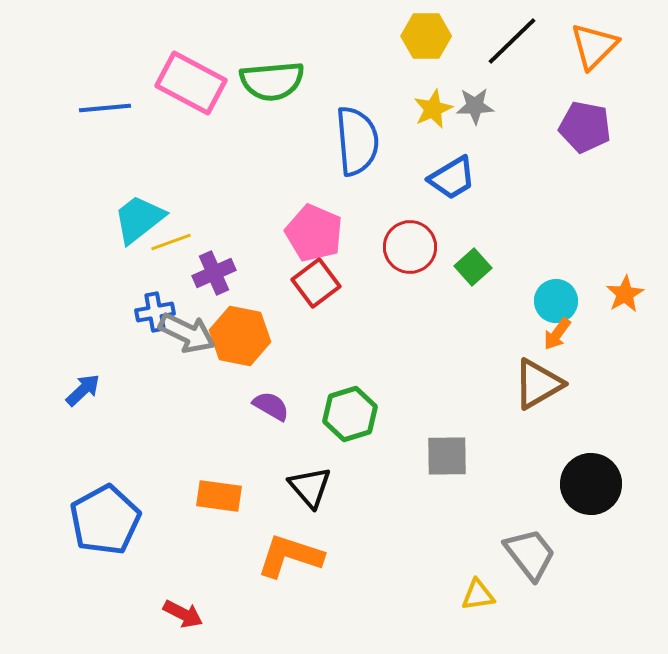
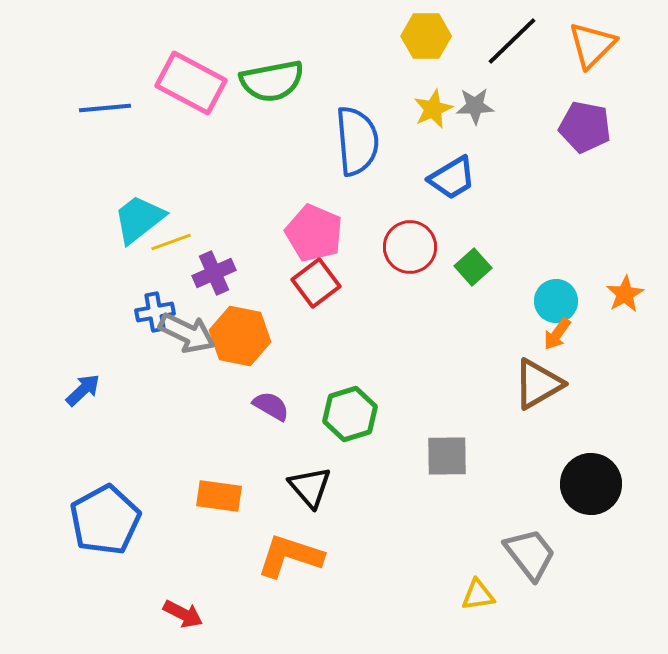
orange triangle: moved 2 px left, 1 px up
green semicircle: rotated 6 degrees counterclockwise
